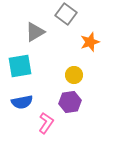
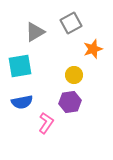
gray square: moved 5 px right, 9 px down; rotated 25 degrees clockwise
orange star: moved 3 px right, 7 px down
